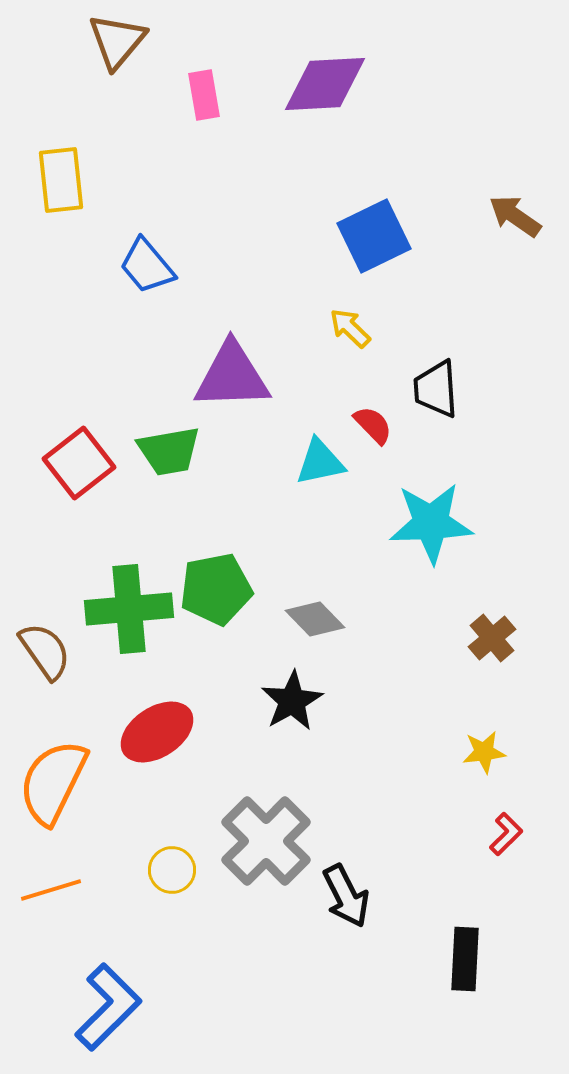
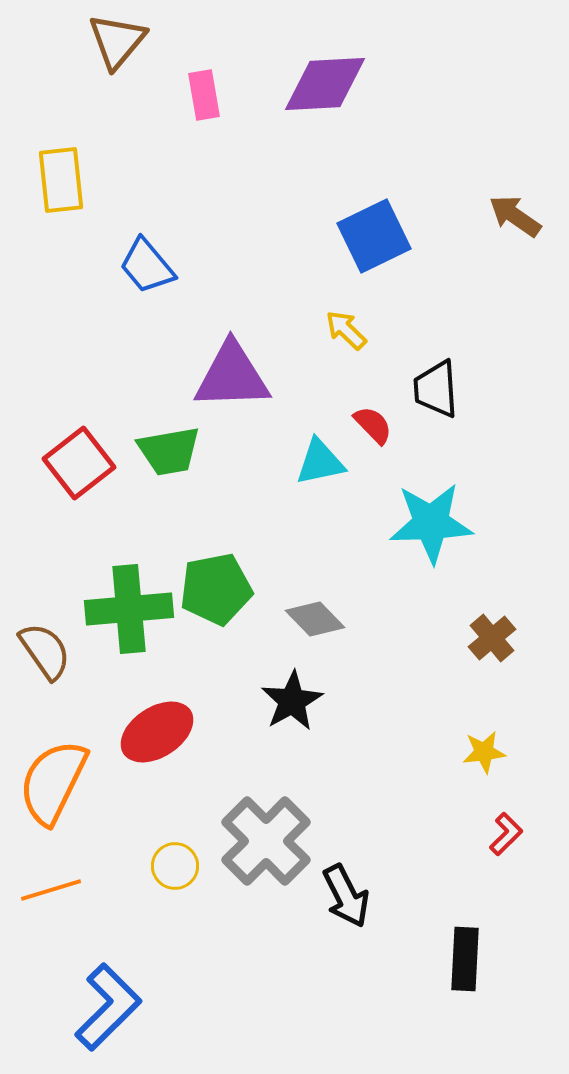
yellow arrow: moved 4 px left, 2 px down
yellow circle: moved 3 px right, 4 px up
